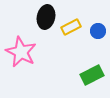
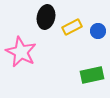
yellow rectangle: moved 1 px right
green rectangle: rotated 15 degrees clockwise
